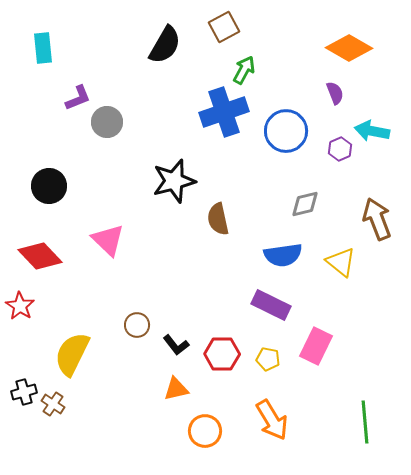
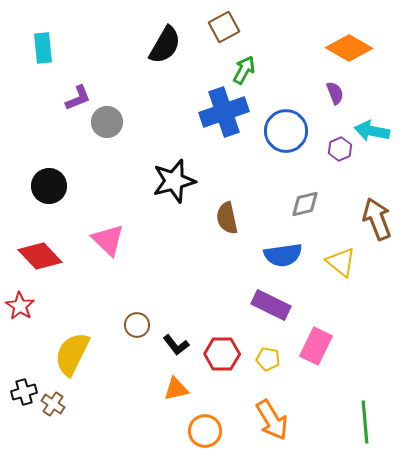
brown semicircle: moved 9 px right, 1 px up
